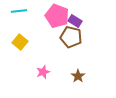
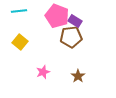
brown pentagon: rotated 20 degrees counterclockwise
